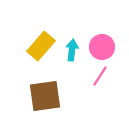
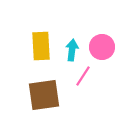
yellow rectangle: rotated 44 degrees counterclockwise
pink line: moved 17 px left
brown square: moved 1 px left, 1 px up
